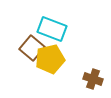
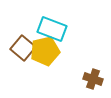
brown square: moved 9 px left
yellow pentagon: moved 5 px left, 8 px up
